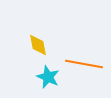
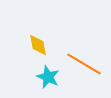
orange line: rotated 21 degrees clockwise
